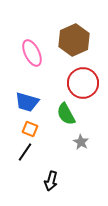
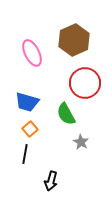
red circle: moved 2 px right
orange square: rotated 28 degrees clockwise
black line: moved 2 px down; rotated 24 degrees counterclockwise
